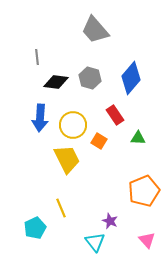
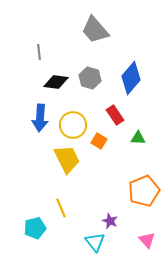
gray line: moved 2 px right, 5 px up
cyan pentagon: rotated 10 degrees clockwise
